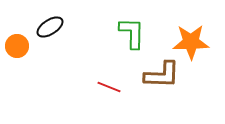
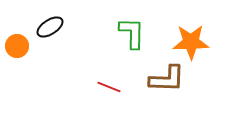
brown L-shape: moved 5 px right, 4 px down
